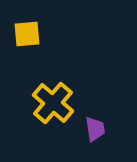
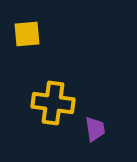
yellow cross: rotated 33 degrees counterclockwise
